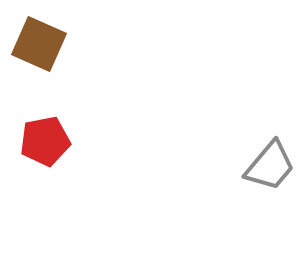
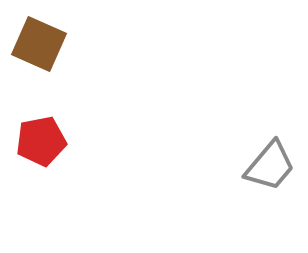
red pentagon: moved 4 px left
